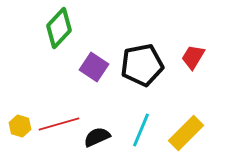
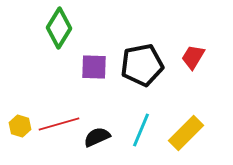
green diamond: rotated 12 degrees counterclockwise
purple square: rotated 32 degrees counterclockwise
